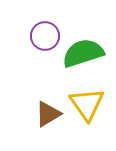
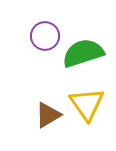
brown triangle: moved 1 px down
